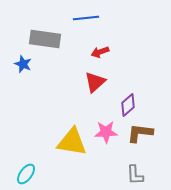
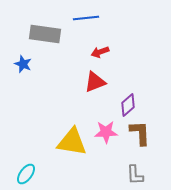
gray rectangle: moved 5 px up
red triangle: rotated 20 degrees clockwise
brown L-shape: rotated 80 degrees clockwise
